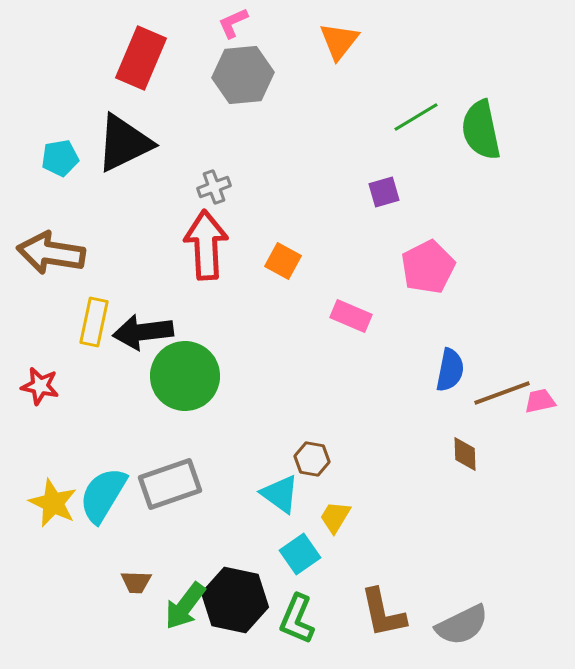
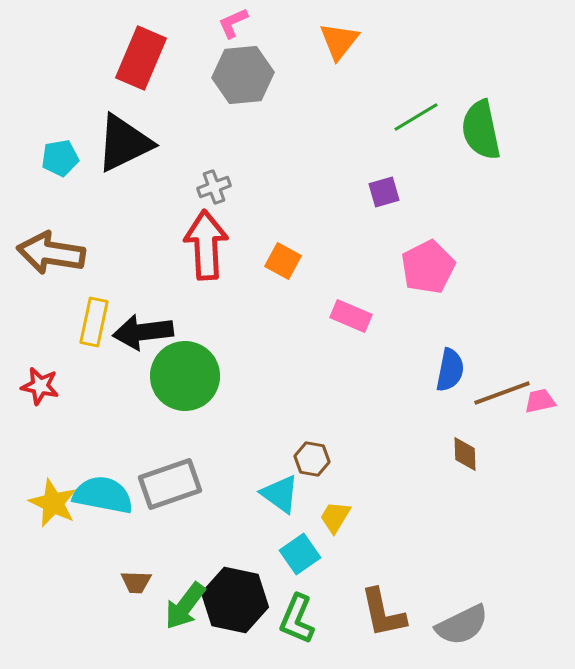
cyan semicircle: rotated 70 degrees clockwise
